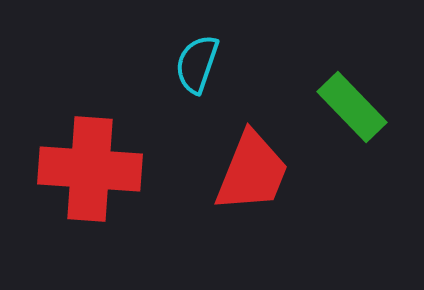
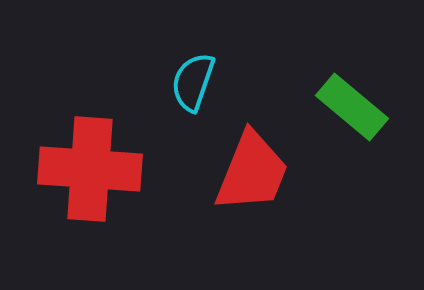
cyan semicircle: moved 4 px left, 18 px down
green rectangle: rotated 6 degrees counterclockwise
